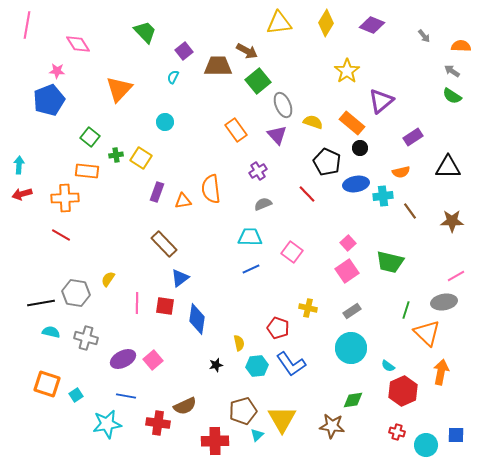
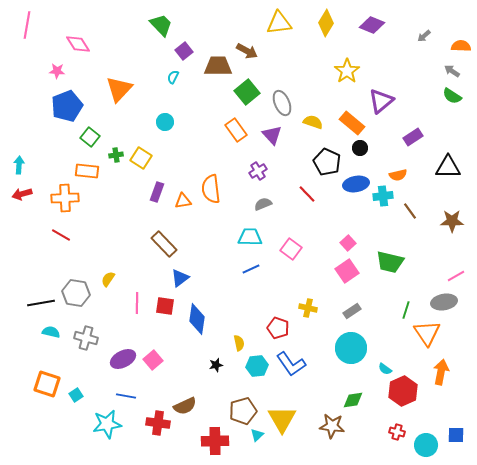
green trapezoid at (145, 32): moved 16 px right, 7 px up
gray arrow at (424, 36): rotated 88 degrees clockwise
green square at (258, 81): moved 11 px left, 11 px down
blue pentagon at (49, 100): moved 18 px right, 6 px down
gray ellipse at (283, 105): moved 1 px left, 2 px up
purple triangle at (277, 135): moved 5 px left
orange semicircle at (401, 172): moved 3 px left, 3 px down
pink square at (292, 252): moved 1 px left, 3 px up
orange triangle at (427, 333): rotated 12 degrees clockwise
cyan semicircle at (388, 366): moved 3 px left, 3 px down
